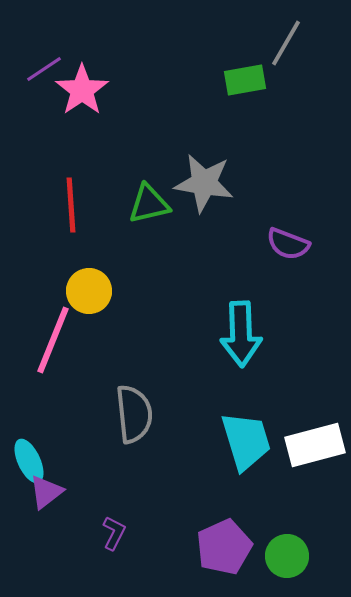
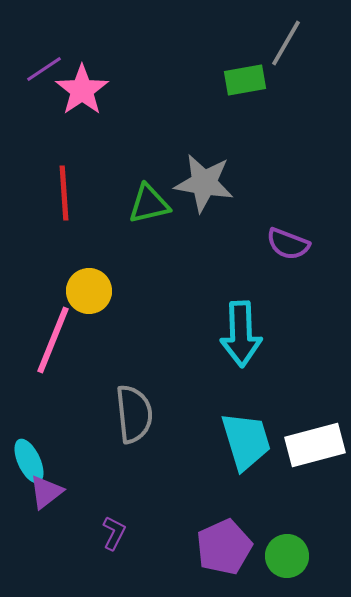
red line: moved 7 px left, 12 px up
